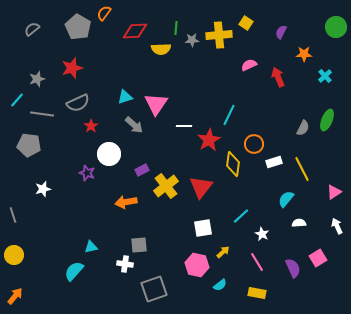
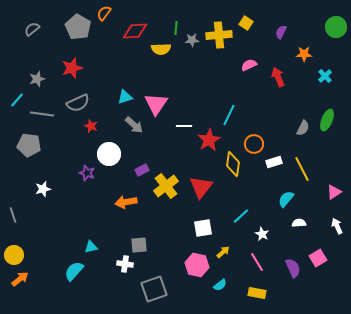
red star at (91, 126): rotated 16 degrees counterclockwise
orange arrow at (15, 296): moved 5 px right, 17 px up; rotated 12 degrees clockwise
